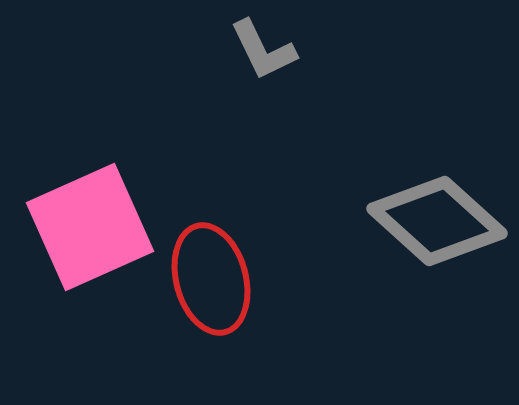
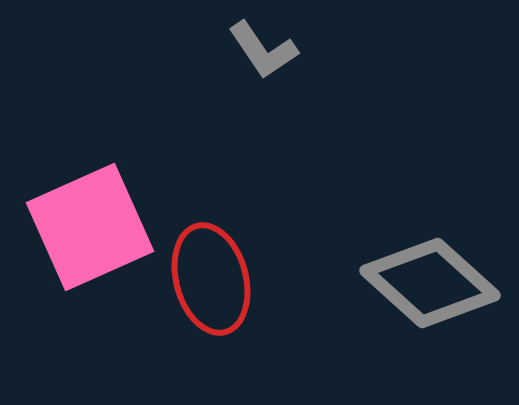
gray L-shape: rotated 8 degrees counterclockwise
gray diamond: moved 7 px left, 62 px down
